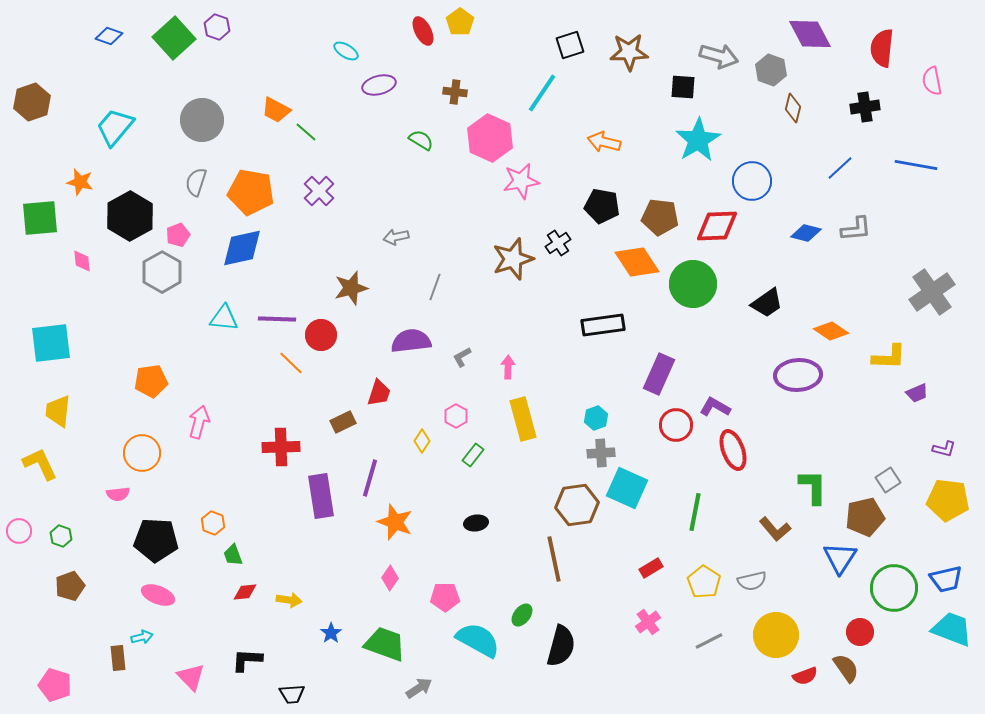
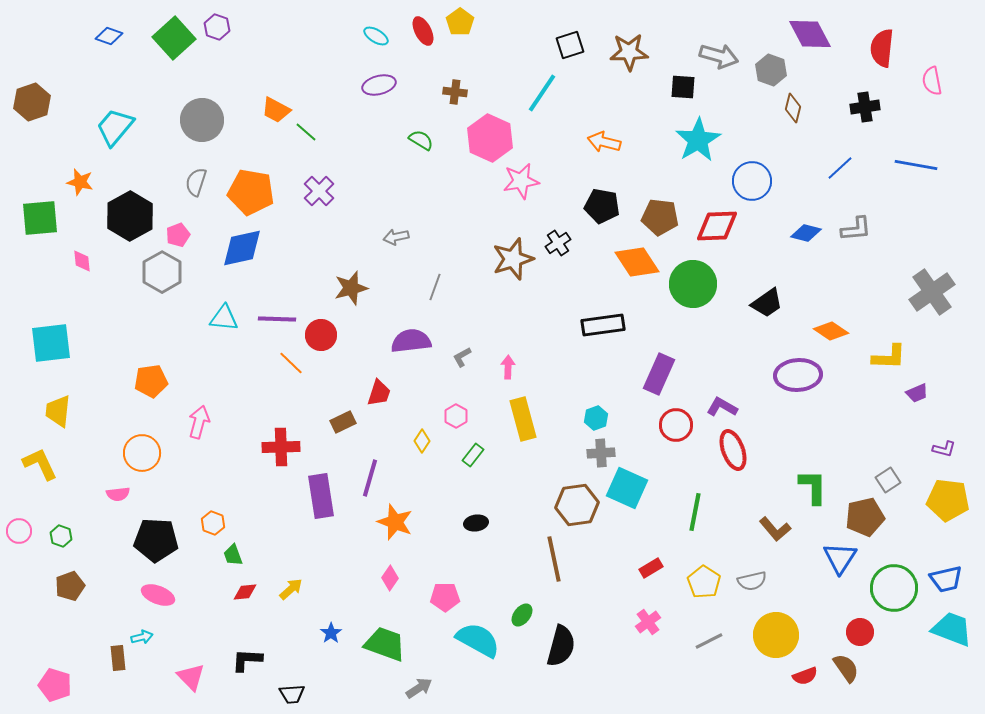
cyan ellipse at (346, 51): moved 30 px right, 15 px up
purple L-shape at (715, 407): moved 7 px right
yellow arrow at (289, 600): moved 2 px right, 11 px up; rotated 50 degrees counterclockwise
